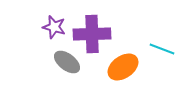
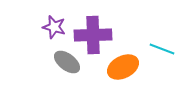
purple cross: moved 1 px right, 1 px down
orange ellipse: rotated 8 degrees clockwise
